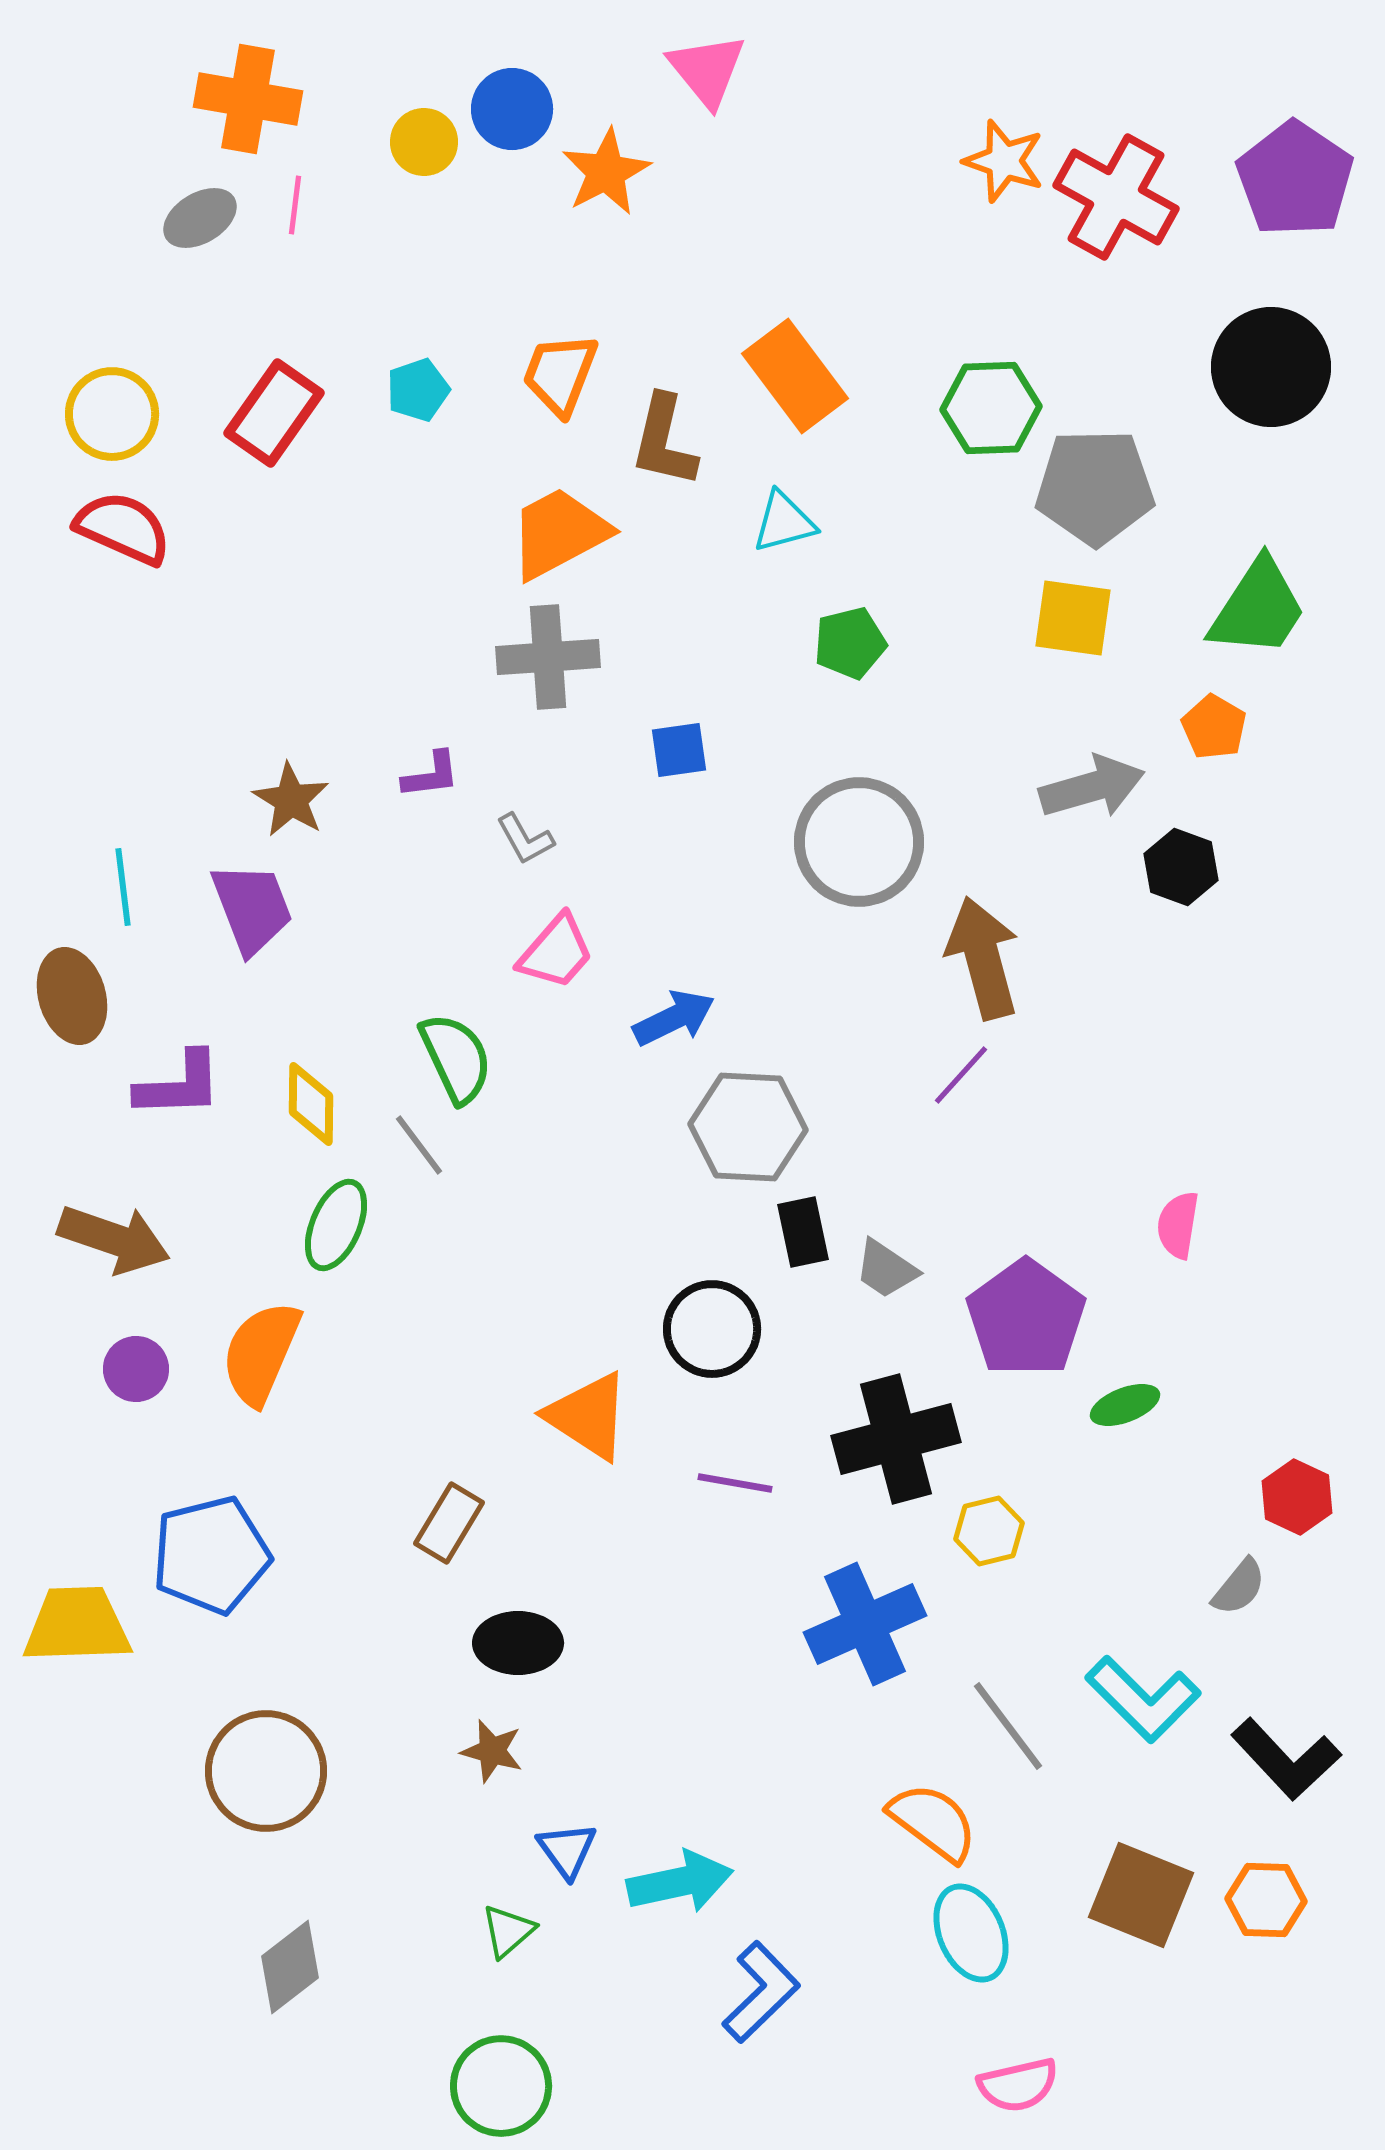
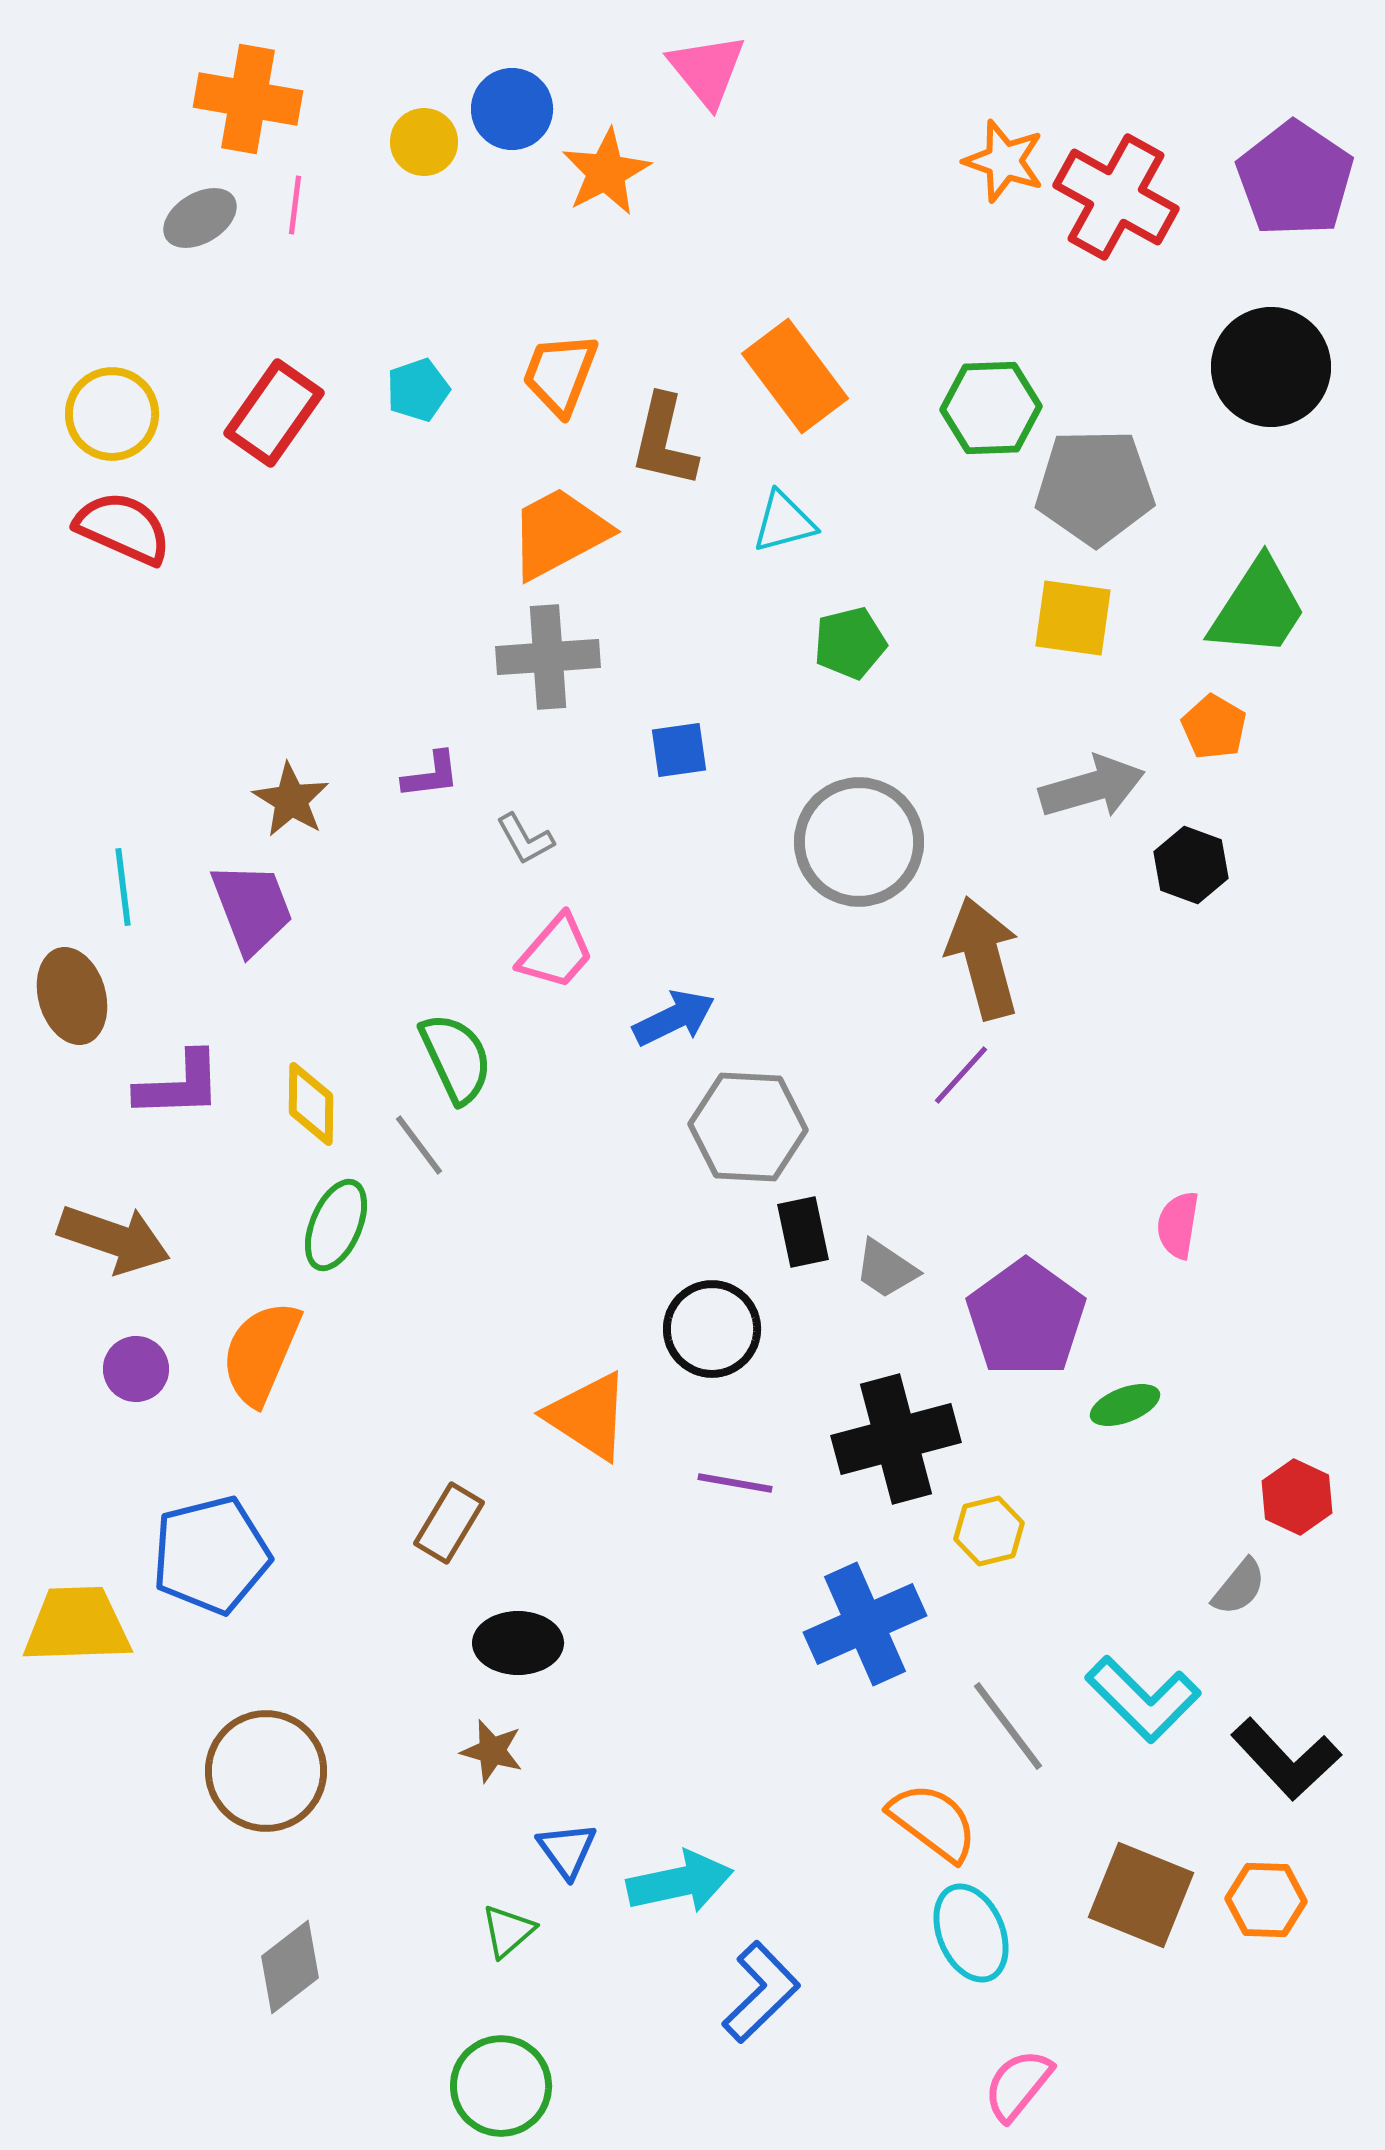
black hexagon at (1181, 867): moved 10 px right, 2 px up
pink semicircle at (1018, 2085): rotated 142 degrees clockwise
